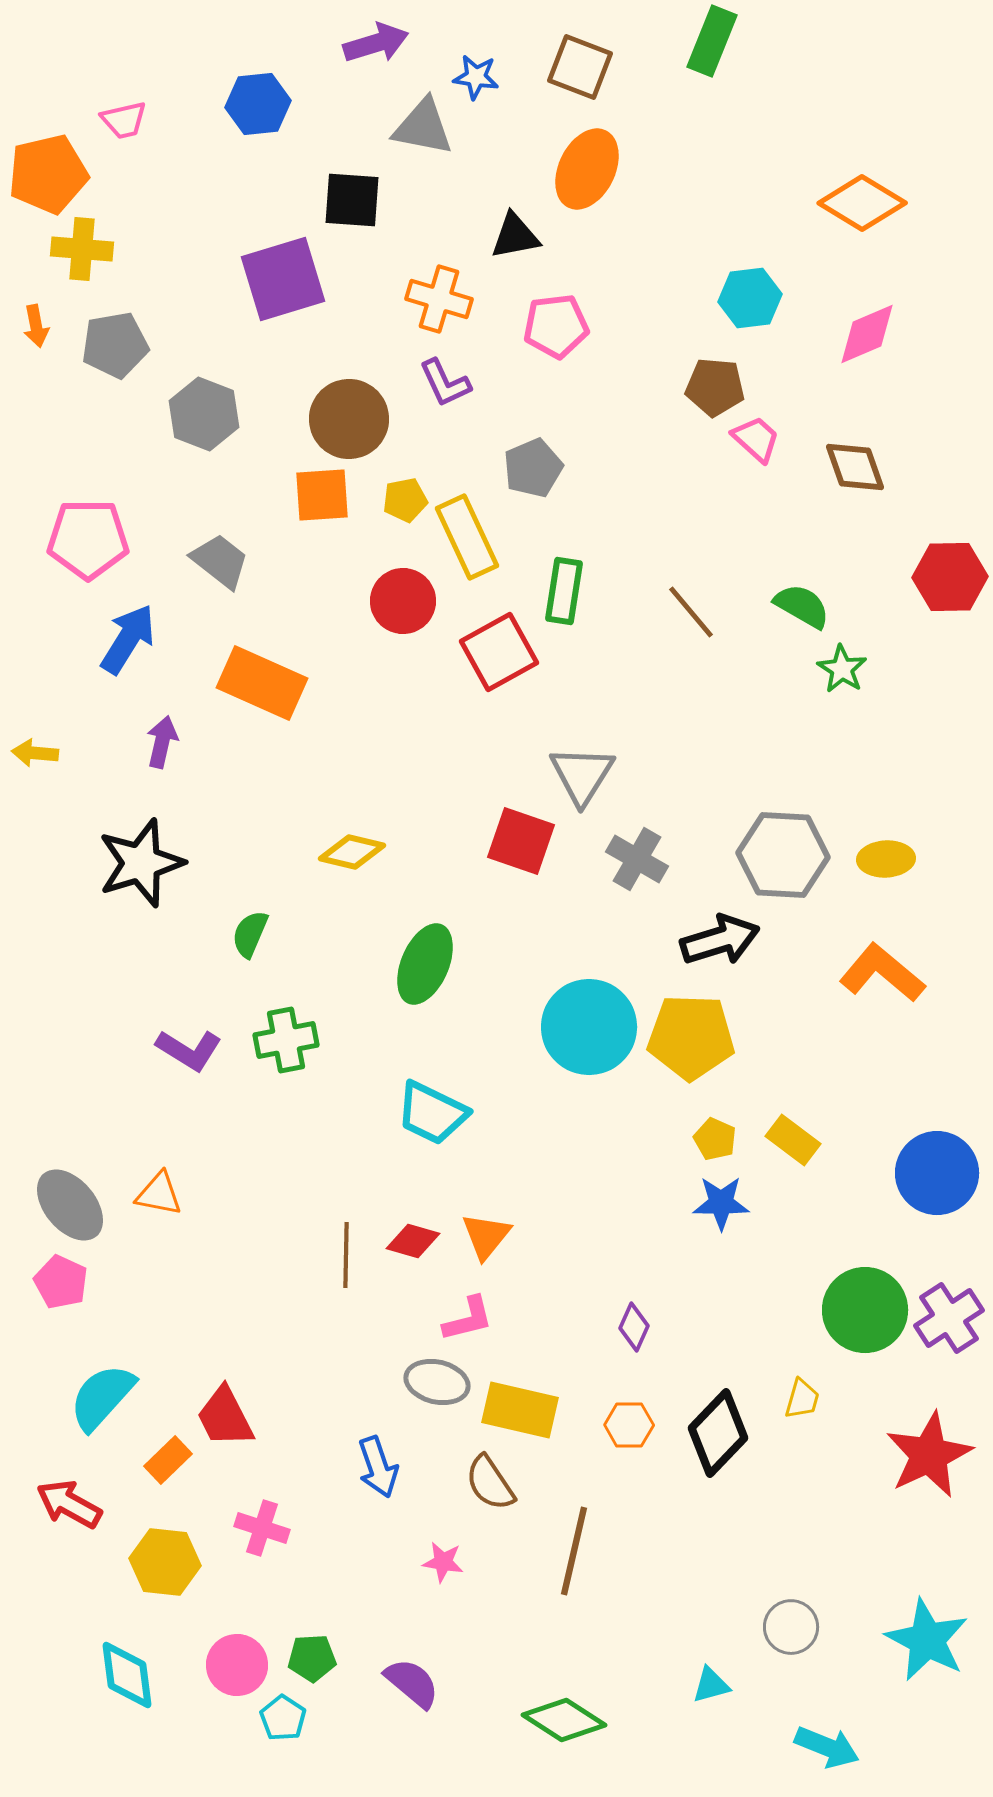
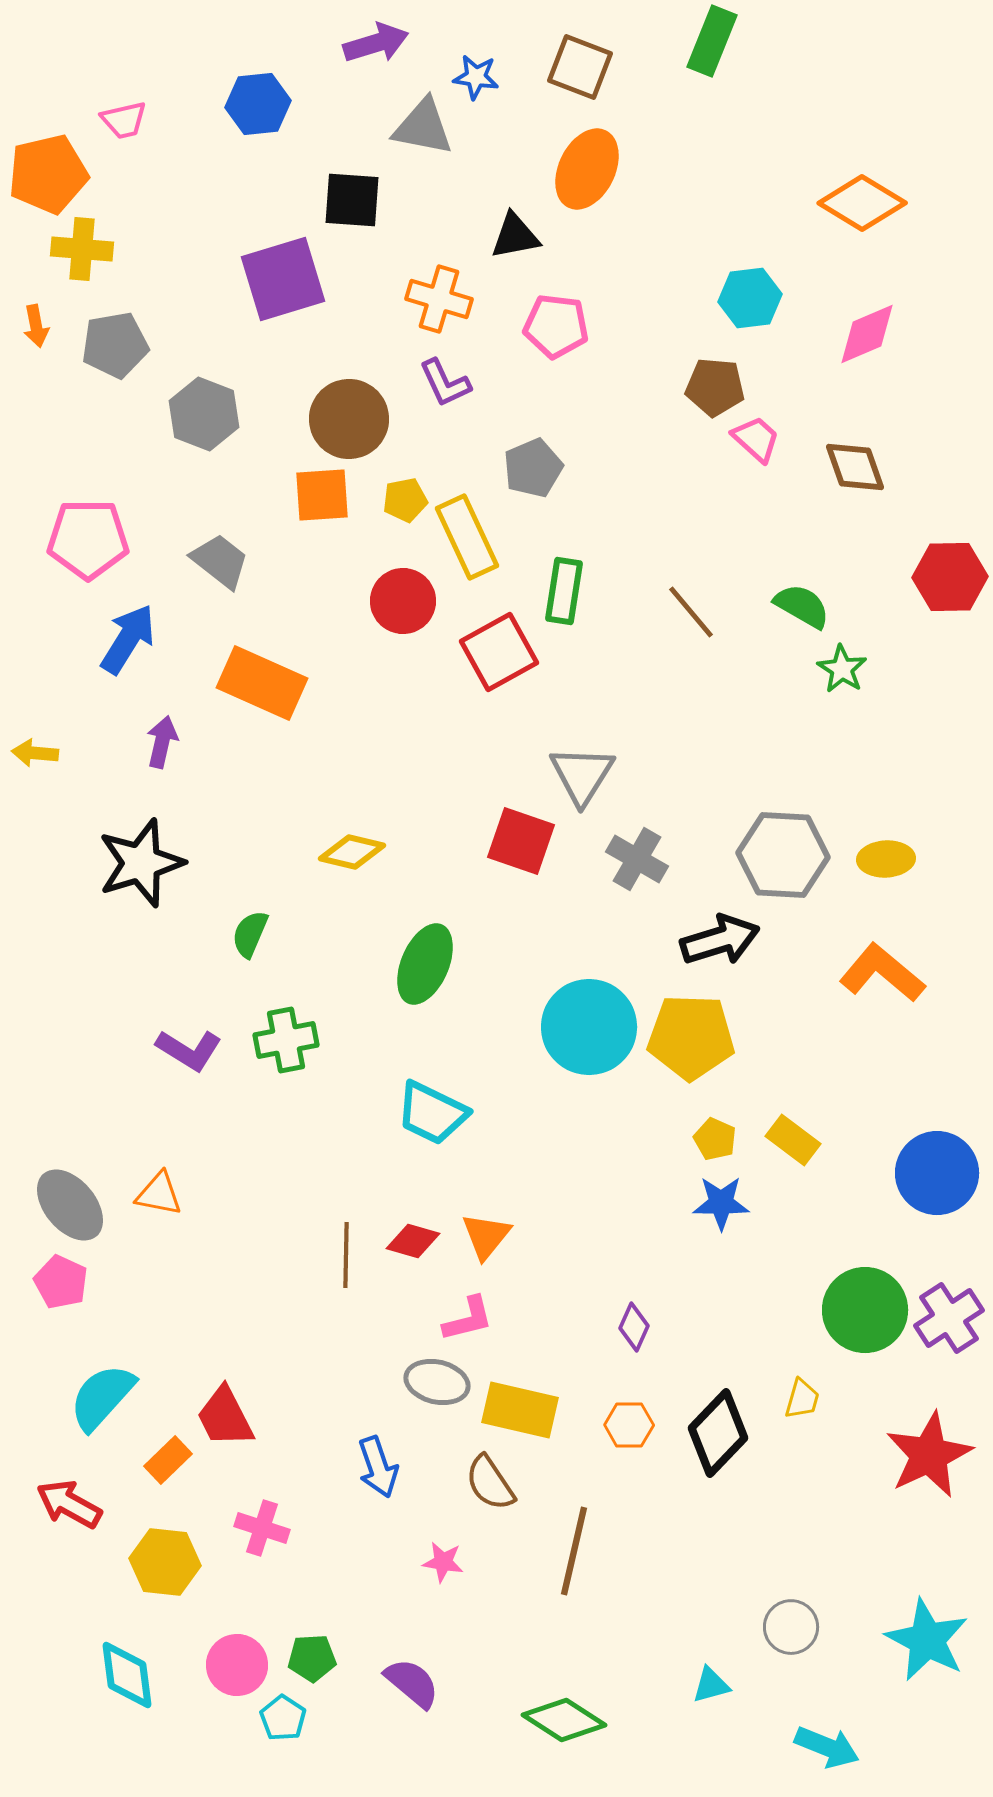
pink pentagon at (556, 326): rotated 14 degrees clockwise
